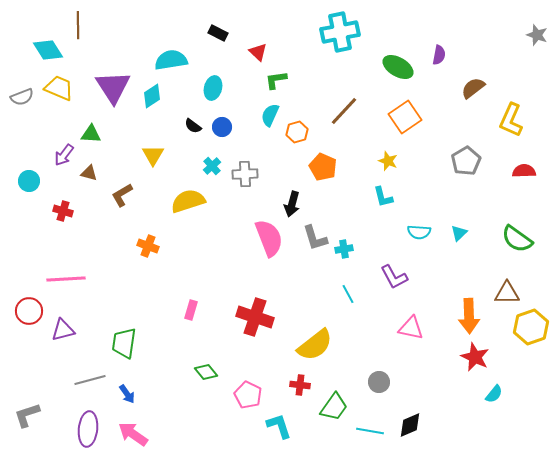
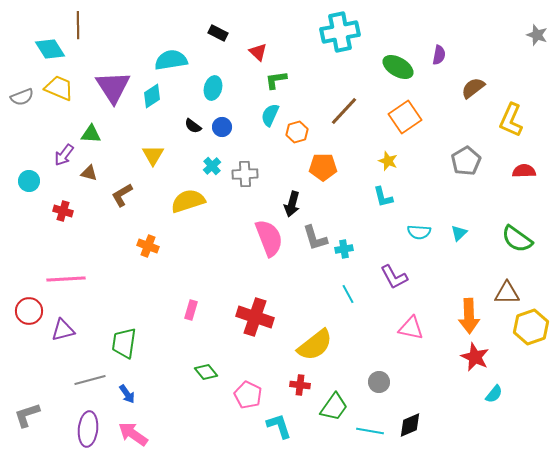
cyan diamond at (48, 50): moved 2 px right, 1 px up
orange pentagon at (323, 167): rotated 24 degrees counterclockwise
